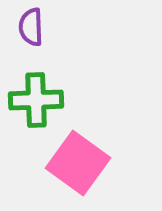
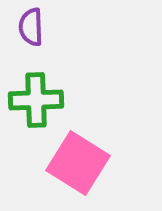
pink square: rotated 4 degrees counterclockwise
